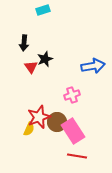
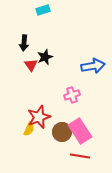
black star: moved 2 px up
red triangle: moved 2 px up
brown circle: moved 5 px right, 10 px down
pink rectangle: moved 7 px right
red line: moved 3 px right
